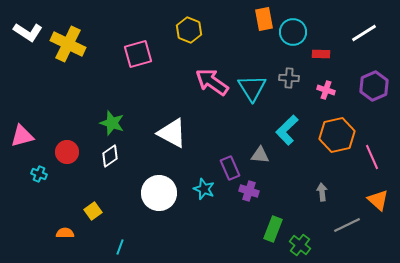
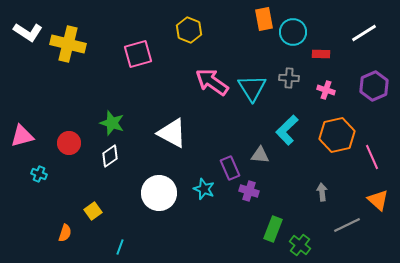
yellow cross: rotated 12 degrees counterclockwise
red circle: moved 2 px right, 9 px up
orange semicircle: rotated 108 degrees clockwise
